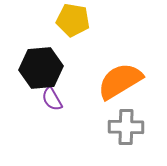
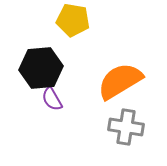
gray cross: rotated 8 degrees clockwise
